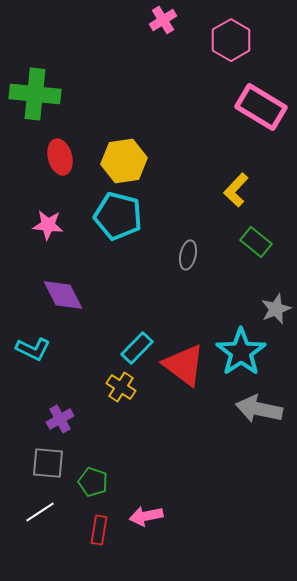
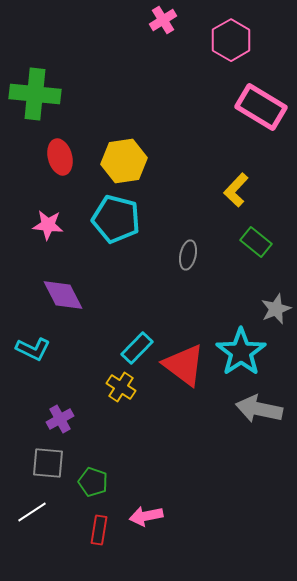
cyan pentagon: moved 2 px left, 3 px down
white line: moved 8 px left
